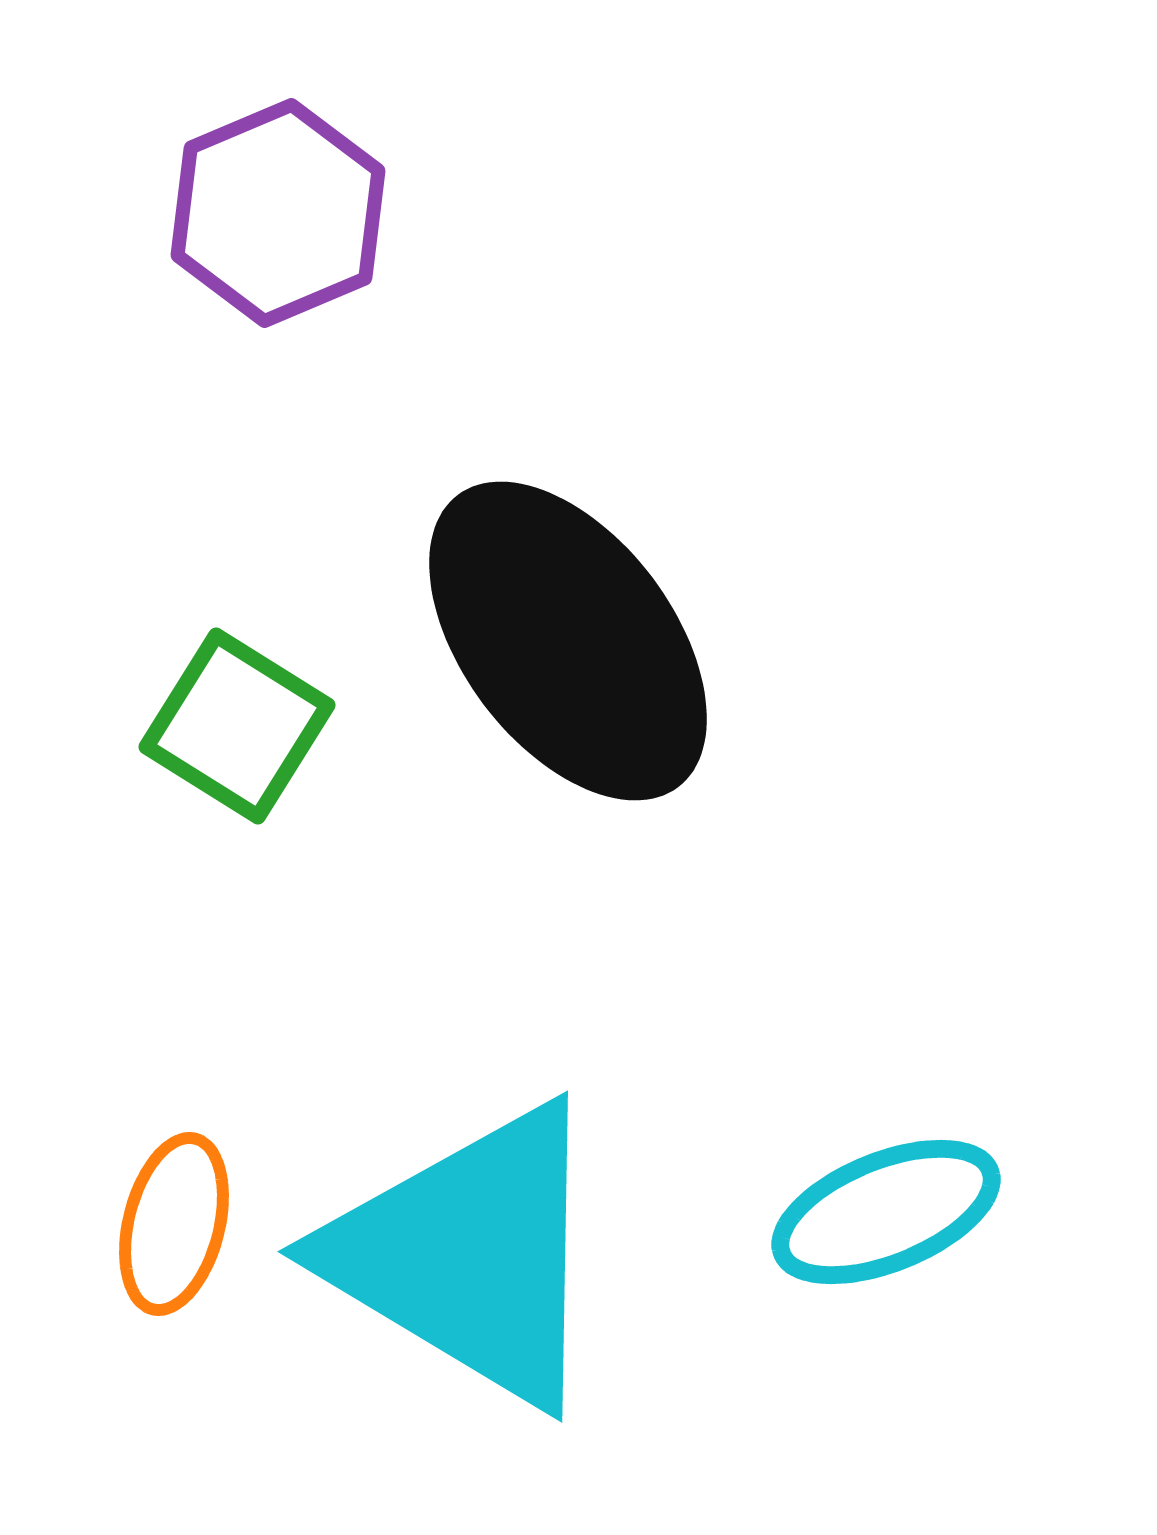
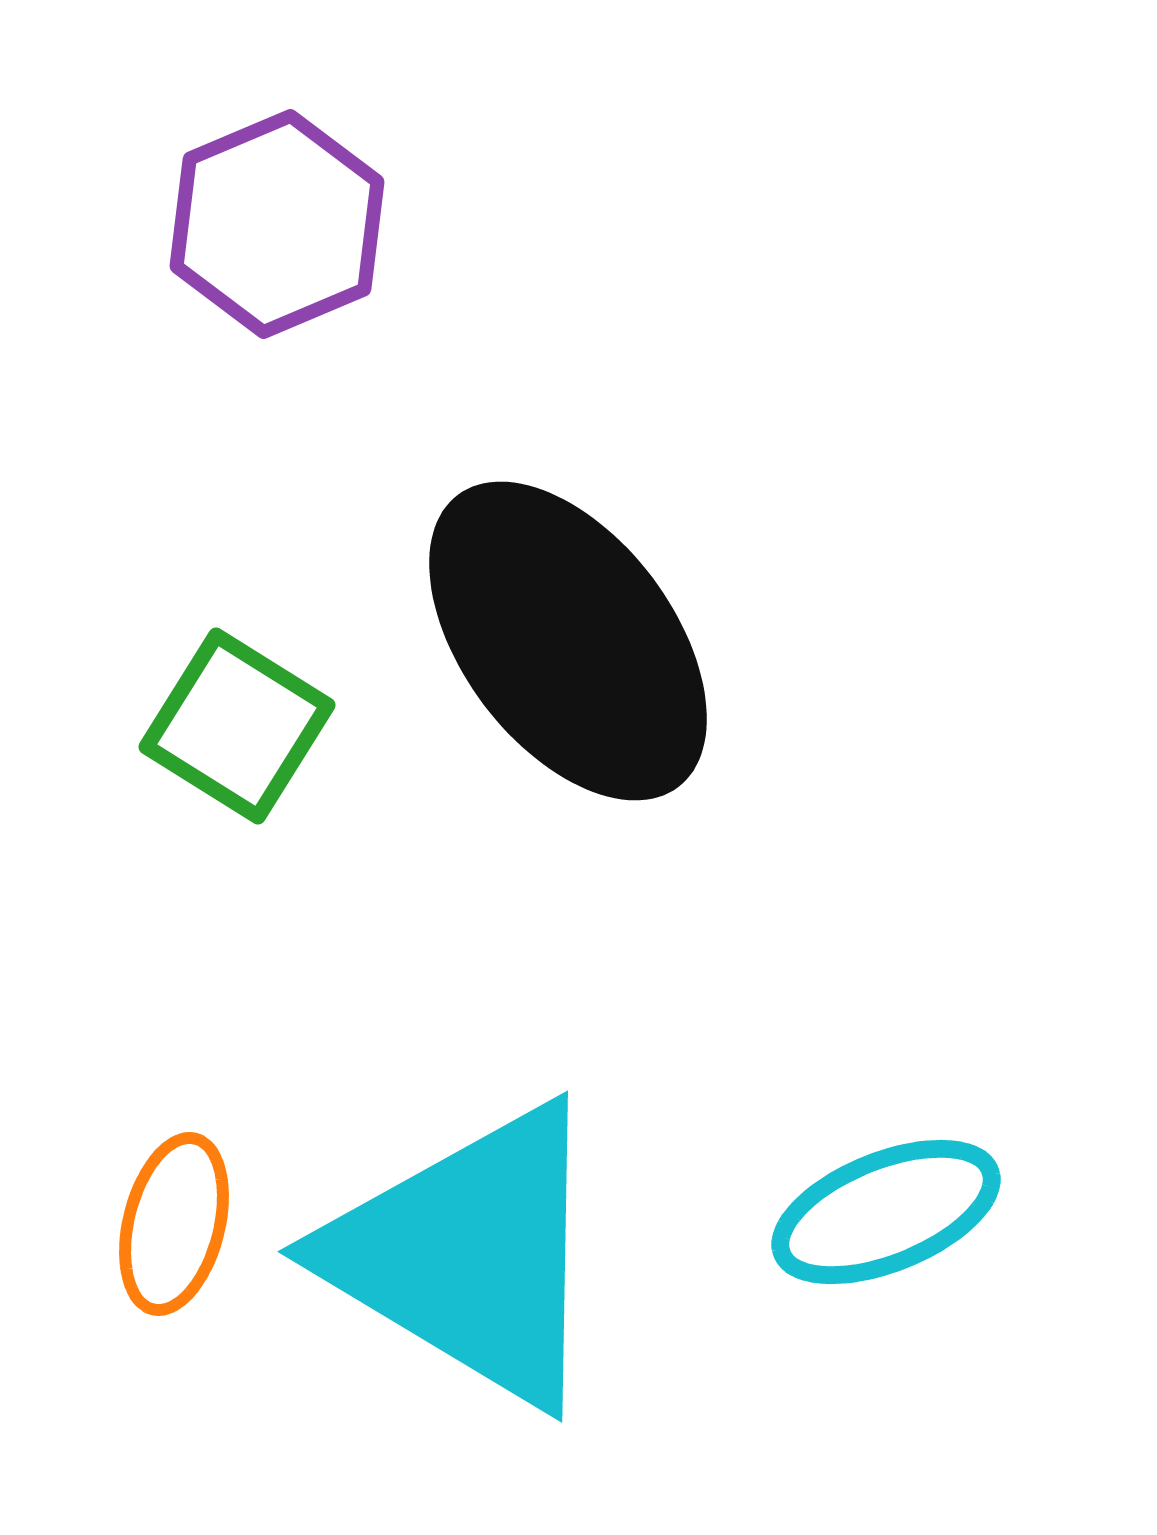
purple hexagon: moved 1 px left, 11 px down
